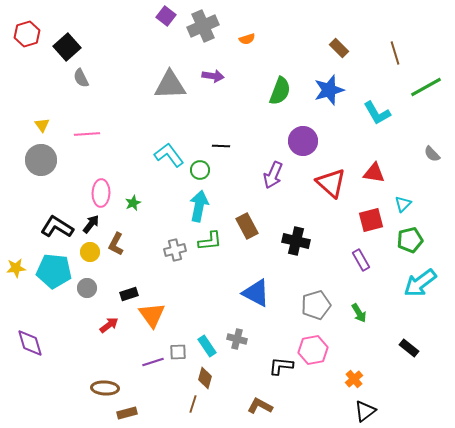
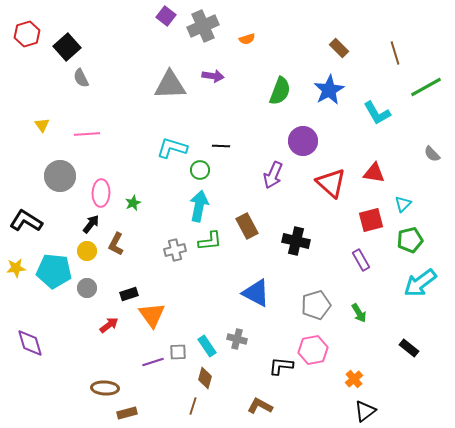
blue star at (329, 90): rotated 12 degrees counterclockwise
cyan L-shape at (169, 155): moved 3 px right, 7 px up; rotated 36 degrees counterclockwise
gray circle at (41, 160): moved 19 px right, 16 px down
black L-shape at (57, 227): moved 31 px left, 6 px up
yellow circle at (90, 252): moved 3 px left, 1 px up
brown line at (193, 404): moved 2 px down
